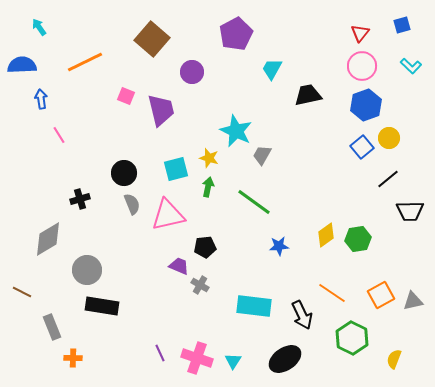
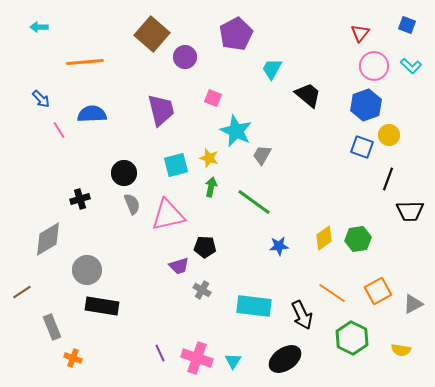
blue square at (402, 25): moved 5 px right; rotated 36 degrees clockwise
cyan arrow at (39, 27): rotated 54 degrees counterclockwise
brown square at (152, 39): moved 5 px up
orange line at (85, 62): rotated 21 degrees clockwise
blue semicircle at (22, 65): moved 70 px right, 49 px down
pink circle at (362, 66): moved 12 px right
purple circle at (192, 72): moved 7 px left, 15 px up
black trapezoid at (308, 95): rotated 52 degrees clockwise
pink square at (126, 96): moved 87 px right, 2 px down
blue arrow at (41, 99): rotated 144 degrees clockwise
pink line at (59, 135): moved 5 px up
yellow circle at (389, 138): moved 3 px up
blue square at (362, 147): rotated 30 degrees counterclockwise
cyan square at (176, 169): moved 4 px up
black line at (388, 179): rotated 30 degrees counterclockwise
green arrow at (208, 187): moved 3 px right
yellow diamond at (326, 235): moved 2 px left, 3 px down
black pentagon at (205, 247): rotated 10 degrees clockwise
purple trapezoid at (179, 266): rotated 140 degrees clockwise
gray cross at (200, 285): moved 2 px right, 5 px down
brown line at (22, 292): rotated 60 degrees counterclockwise
orange square at (381, 295): moved 3 px left, 4 px up
gray triangle at (413, 301): moved 3 px down; rotated 15 degrees counterclockwise
orange cross at (73, 358): rotated 18 degrees clockwise
yellow semicircle at (394, 359): moved 7 px right, 9 px up; rotated 102 degrees counterclockwise
